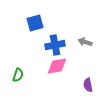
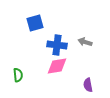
blue cross: moved 2 px right; rotated 18 degrees clockwise
green semicircle: rotated 24 degrees counterclockwise
